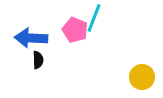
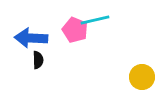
cyan line: moved 1 px right, 2 px down; rotated 56 degrees clockwise
